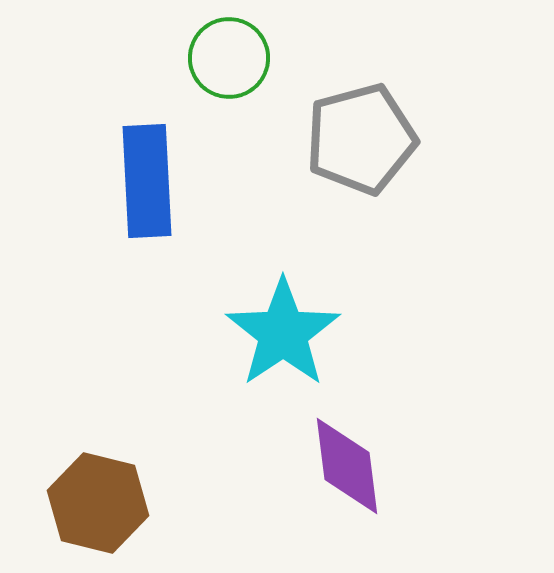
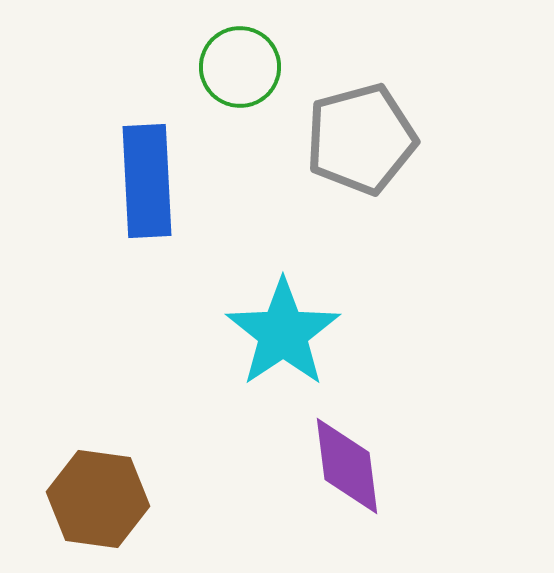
green circle: moved 11 px right, 9 px down
brown hexagon: moved 4 px up; rotated 6 degrees counterclockwise
